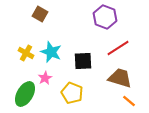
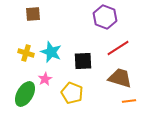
brown square: moved 7 px left; rotated 35 degrees counterclockwise
yellow cross: rotated 14 degrees counterclockwise
pink star: moved 1 px down
orange line: rotated 48 degrees counterclockwise
